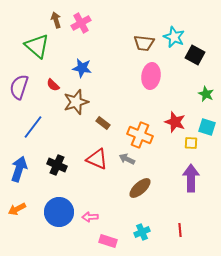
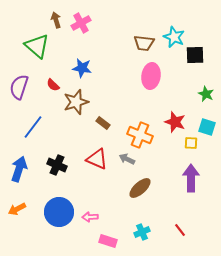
black square: rotated 30 degrees counterclockwise
red line: rotated 32 degrees counterclockwise
